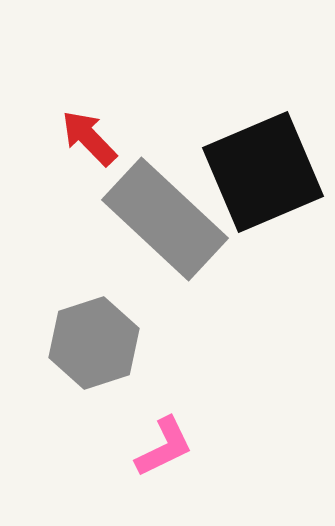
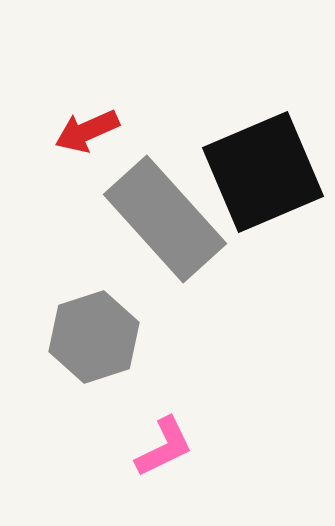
red arrow: moved 2 px left, 7 px up; rotated 70 degrees counterclockwise
gray rectangle: rotated 5 degrees clockwise
gray hexagon: moved 6 px up
